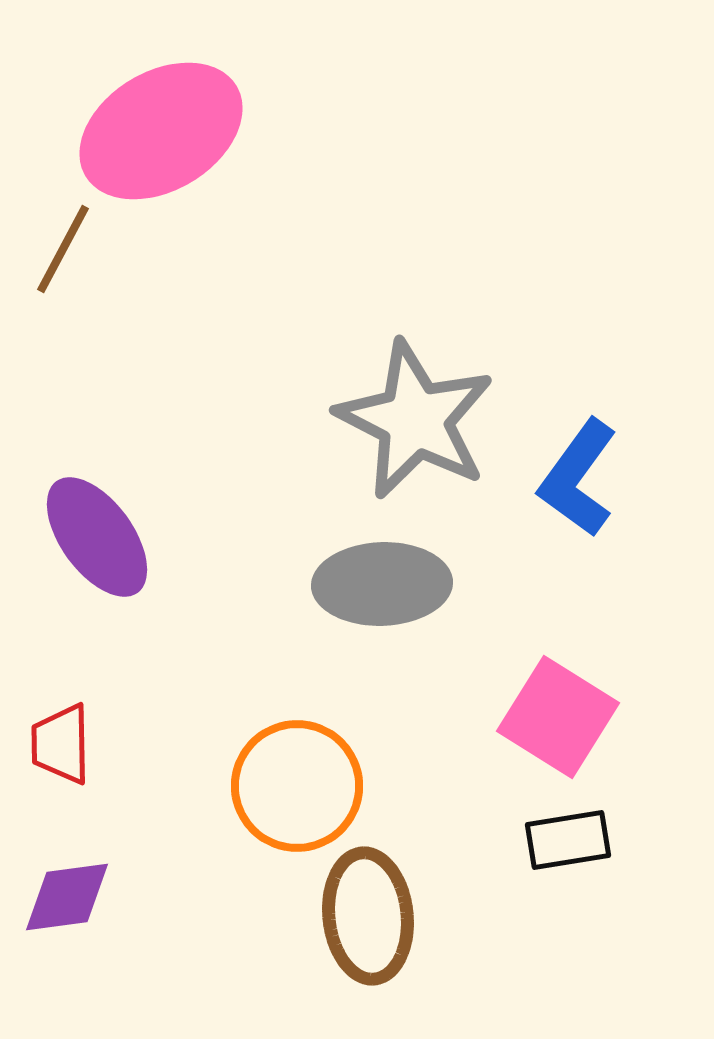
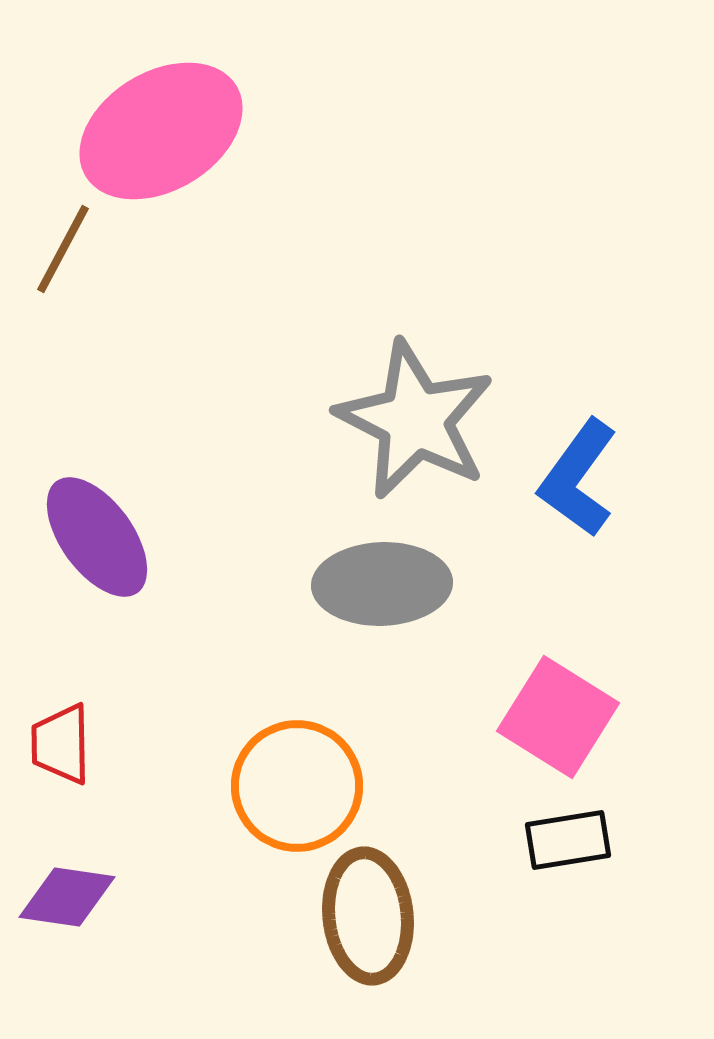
purple diamond: rotated 16 degrees clockwise
